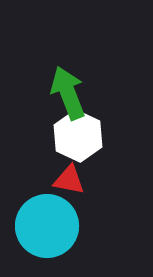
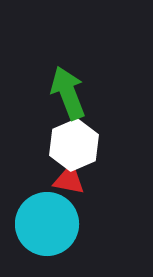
white hexagon: moved 4 px left, 9 px down; rotated 12 degrees clockwise
cyan circle: moved 2 px up
